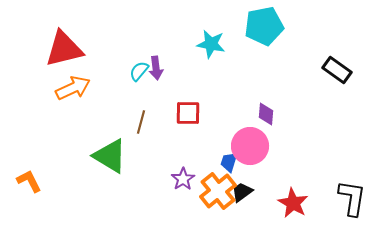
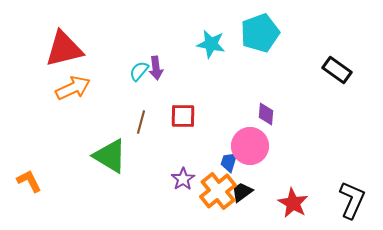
cyan pentagon: moved 4 px left, 7 px down; rotated 9 degrees counterclockwise
red square: moved 5 px left, 3 px down
black L-shape: moved 2 px down; rotated 15 degrees clockwise
